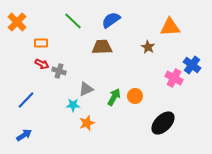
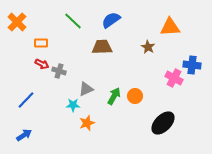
blue cross: rotated 30 degrees counterclockwise
green arrow: moved 1 px up
